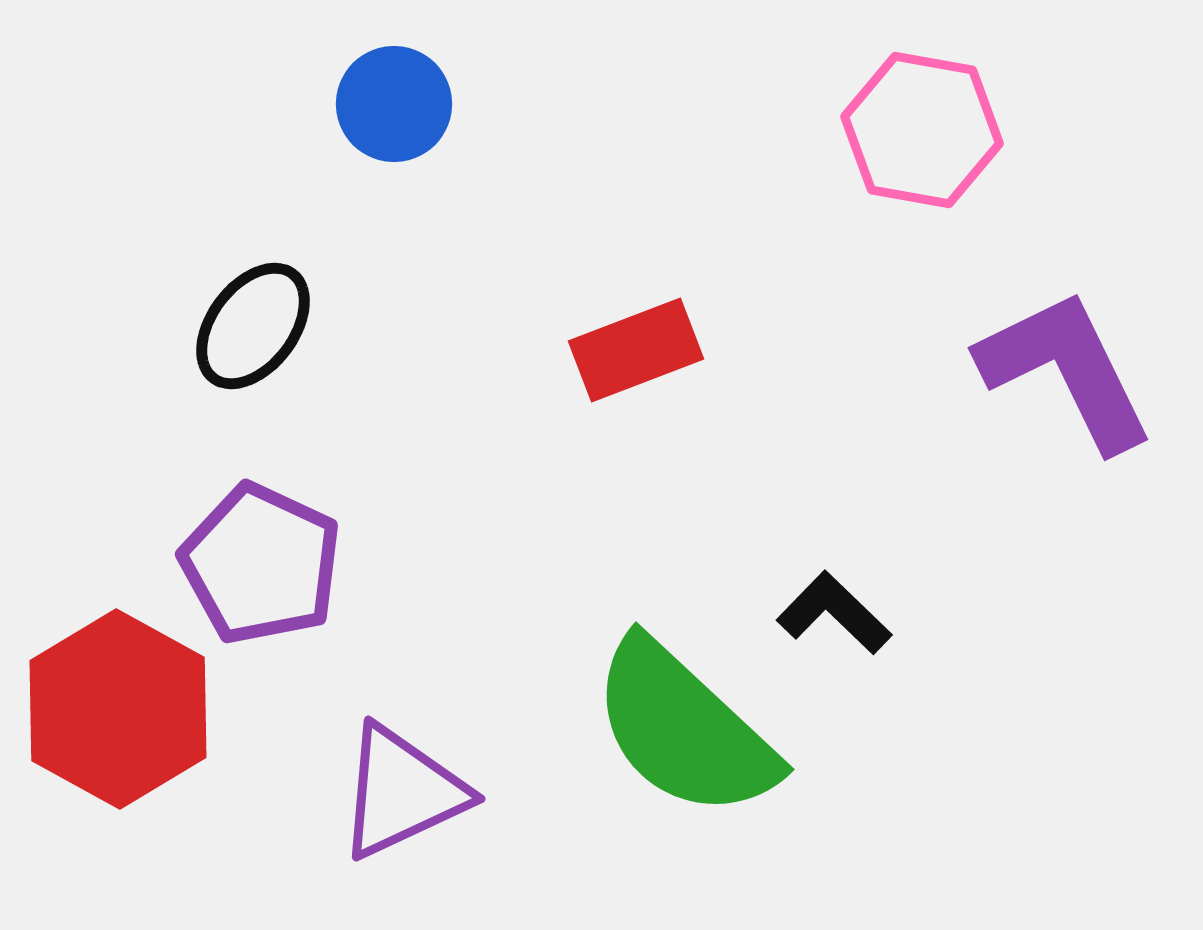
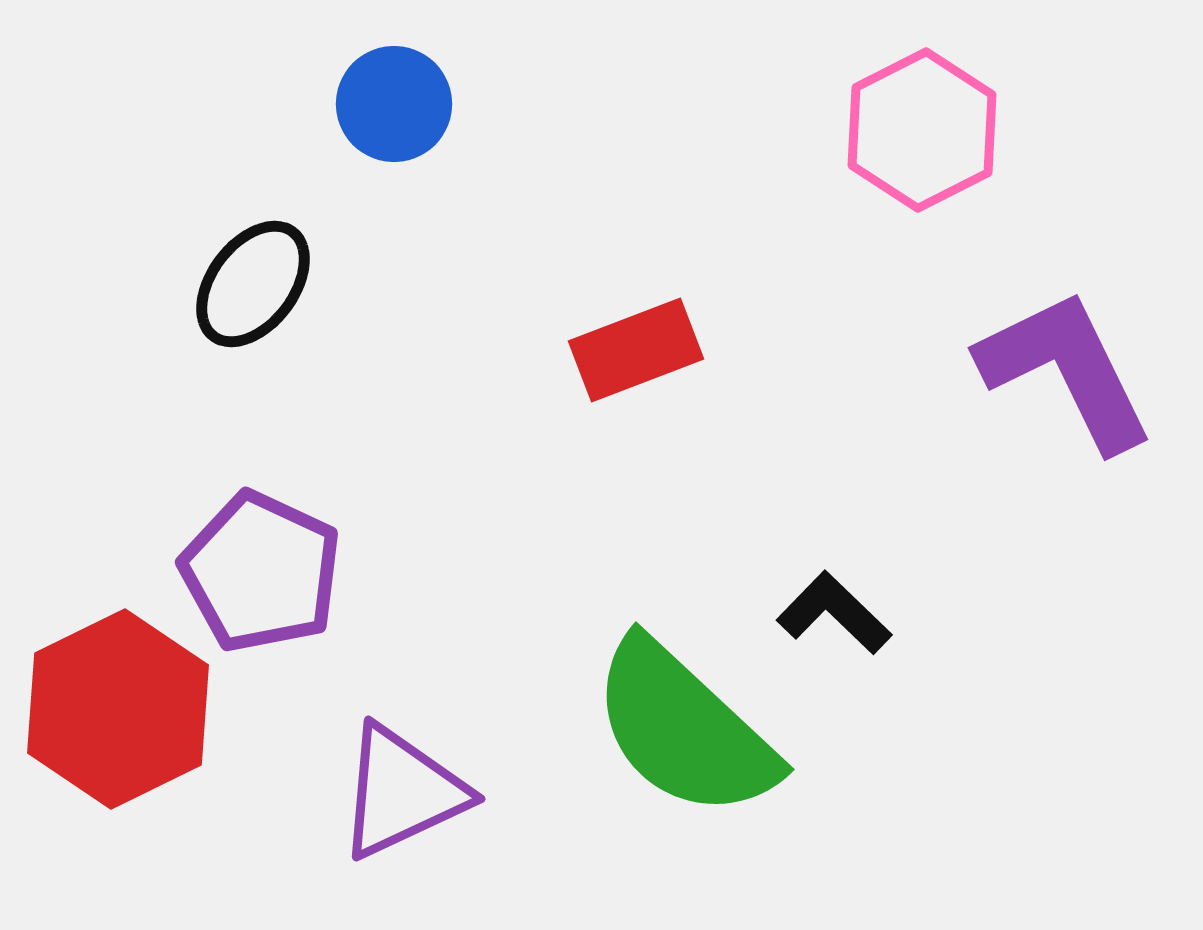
pink hexagon: rotated 23 degrees clockwise
black ellipse: moved 42 px up
purple pentagon: moved 8 px down
red hexagon: rotated 5 degrees clockwise
